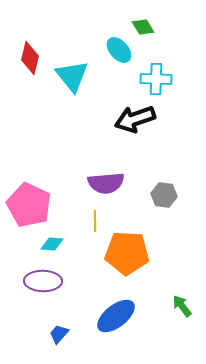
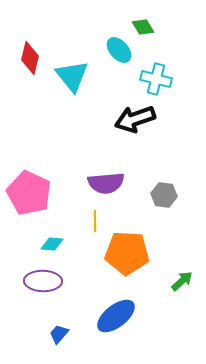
cyan cross: rotated 12 degrees clockwise
pink pentagon: moved 12 px up
green arrow: moved 25 px up; rotated 85 degrees clockwise
